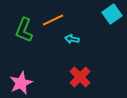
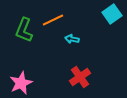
red cross: rotated 10 degrees clockwise
